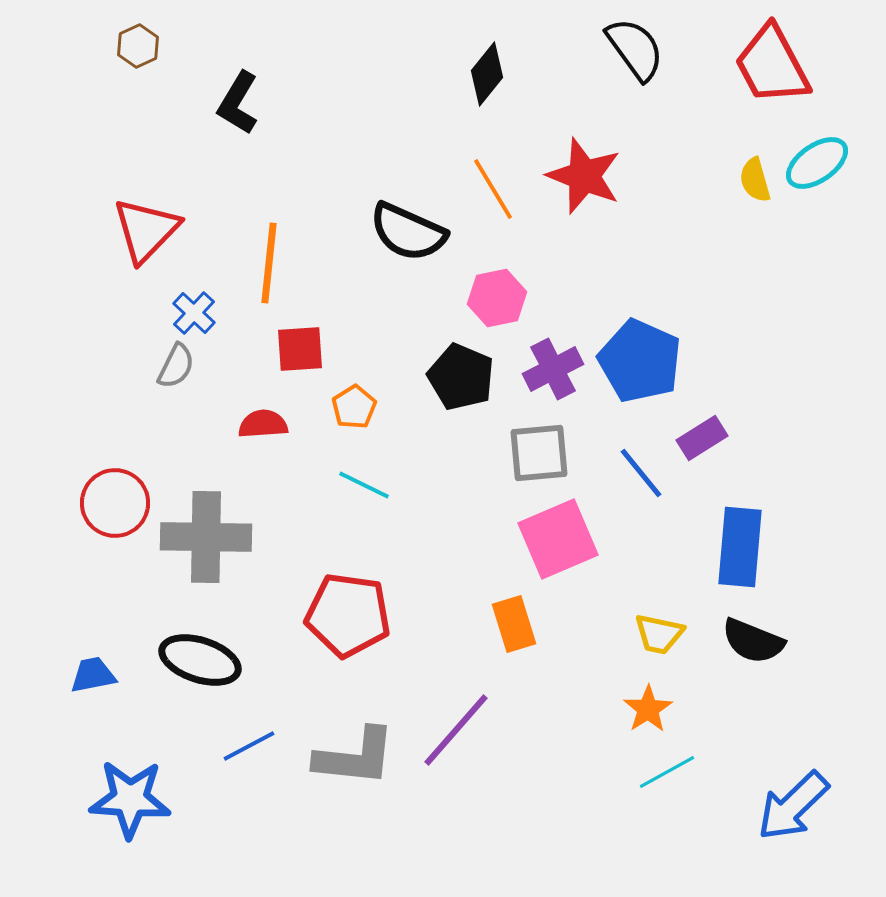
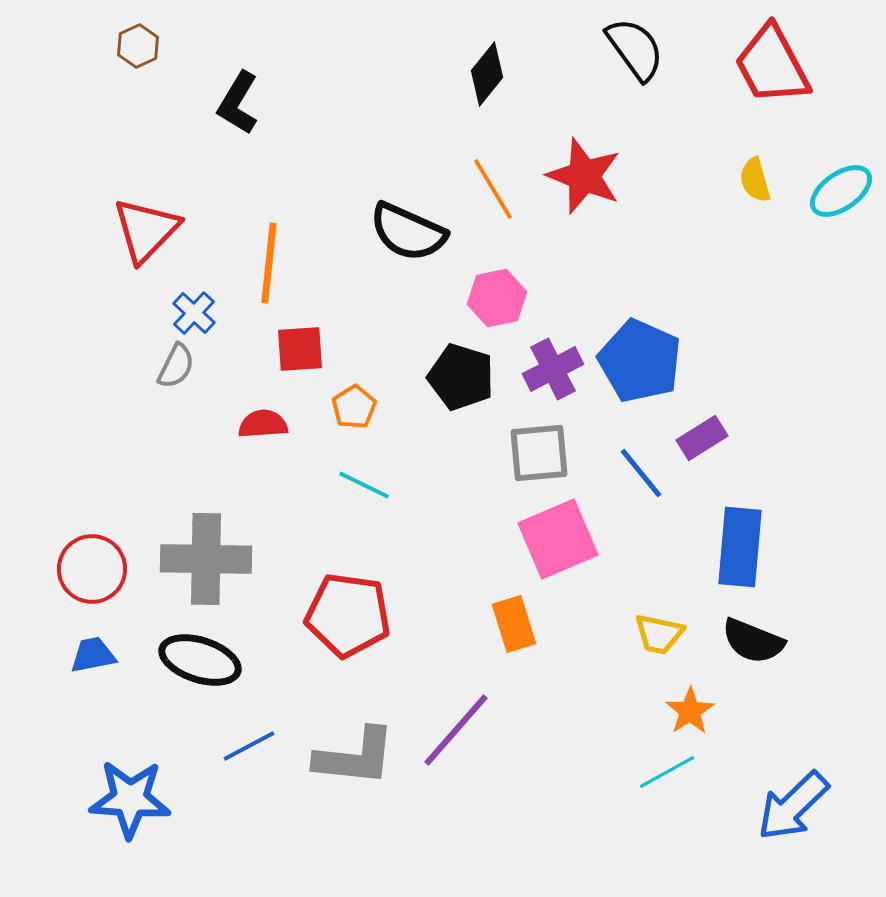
cyan ellipse at (817, 163): moved 24 px right, 28 px down
black pentagon at (461, 377): rotated 6 degrees counterclockwise
red circle at (115, 503): moved 23 px left, 66 px down
gray cross at (206, 537): moved 22 px down
blue trapezoid at (93, 675): moved 20 px up
orange star at (648, 709): moved 42 px right, 2 px down
